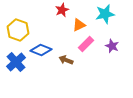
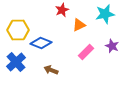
yellow hexagon: rotated 20 degrees counterclockwise
pink rectangle: moved 8 px down
blue diamond: moved 7 px up
brown arrow: moved 15 px left, 10 px down
